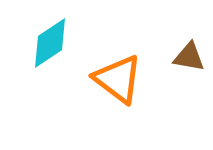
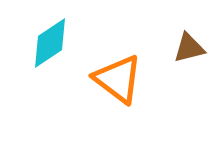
brown triangle: moved 9 px up; rotated 24 degrees counterclockwise
